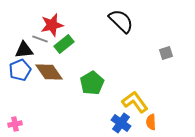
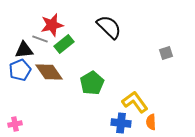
black semicircle: moved 12 px left, 6 px down
blue cross: rotated 30 degrees counterclockwise
